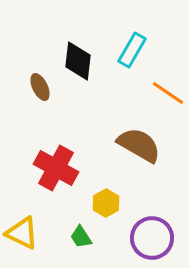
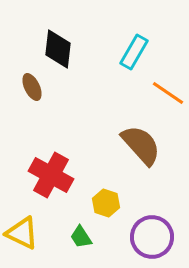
cyan rectangle: moved 2 px right, 2 px down
black diamond: moved 20 px left, 12 px up
brown ellipse: moved 8 px left
brown semicircle: moved 2 px right; rotated 18 degrees clockwise
red cross: moved 5 px left, 7 px down
yellow hexagon: rotated 12 degrees counterclockwise
purple circle: moved 1 px up
